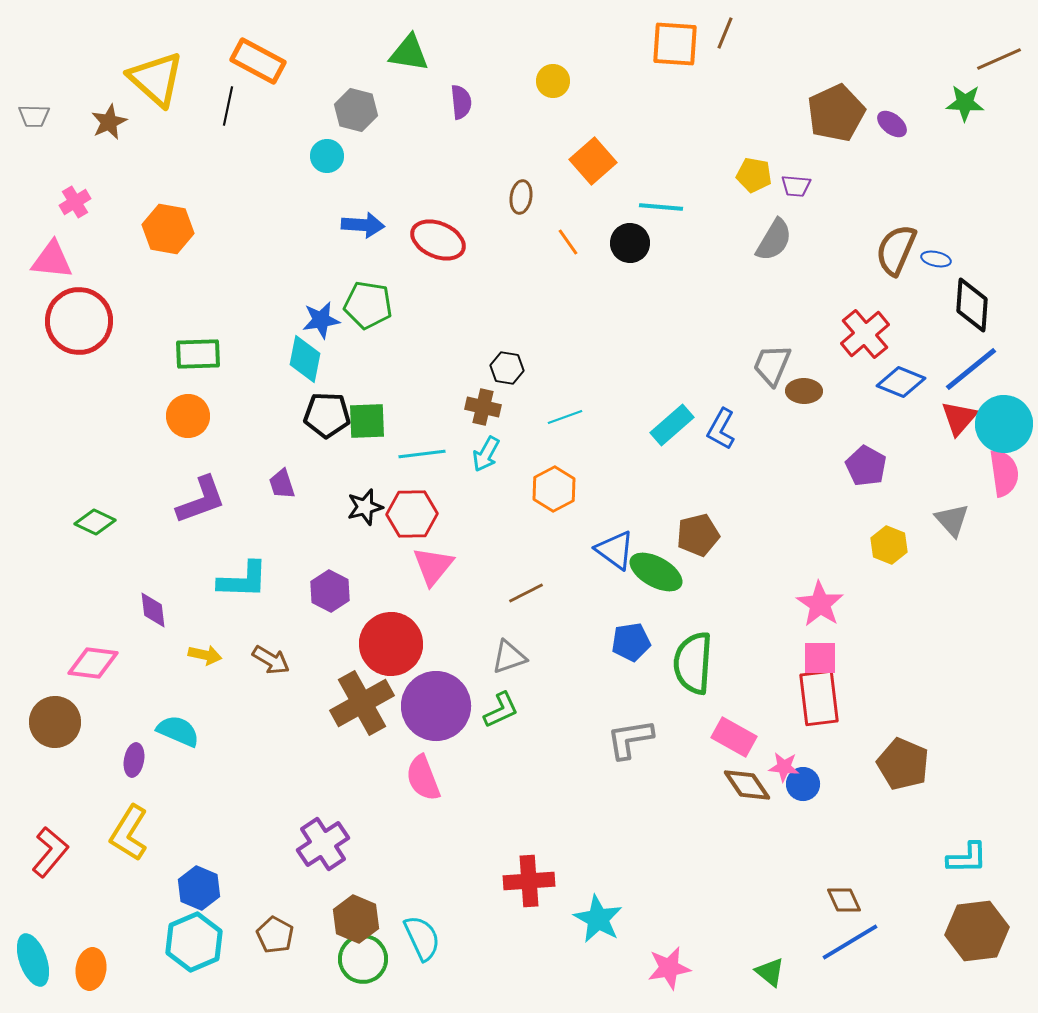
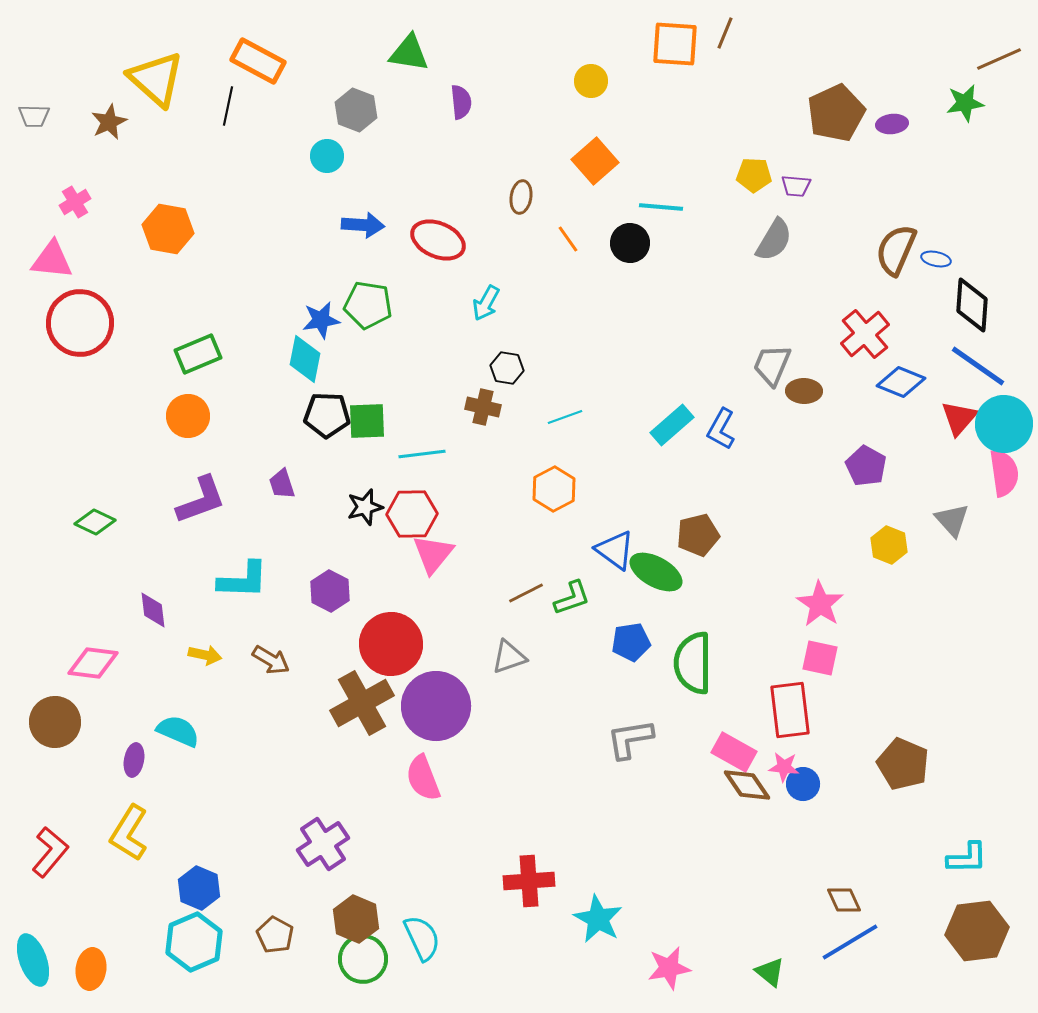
yellow circle at (553, 81): moved 38 px right
green star at (965, 103): rotated 12 degrees counterclockwise
gray hexagon at (356, 110): rotated 6 degrees clockwise
purple ellipse at (892, 124): rotated 44 degrees counterclockwise
orange square at (593, 161): moved 2 px right
yellow pentagon at (754, 175): rotated 8 degrees counterclockwise
orange line at (568, 242): moved 3 px up
red circle at (79, 321): moved 1 px right, 2 px down
green rectangle at (198, 354): rotated 21 degrees counterclockwise
blue line at (971, 369): moved 7 px right, 3 px up; rotated 74 degrees clockwise
cyan arrow at (486, 454): moved 151 px up
pink triangle at (433, 566): moved 12 px up
pink square at (820, 658): rotated 12 degrees clockwise
green semicircle at (693, 663): rotated 4 degrees counterclockwise
red rectangle at (819, 698): moved 29 px left, 12 px down
green L-shape at (501, 710): moved 71 px right, 112 px up; rotated 6 degrees clockwise
pink rectangle at (734, 737): moved 15 px down
